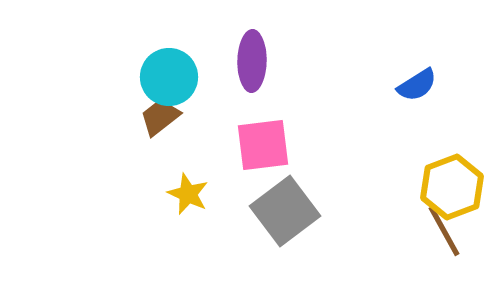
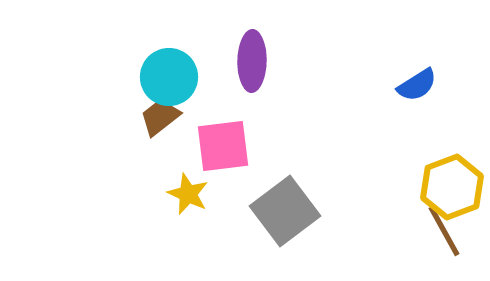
pink square: moved 40 px left, 1 px down
